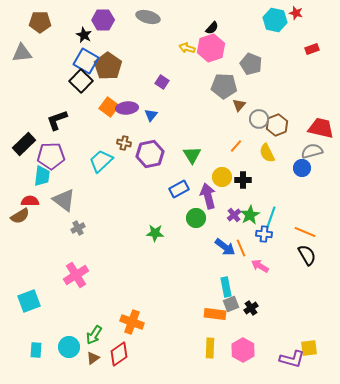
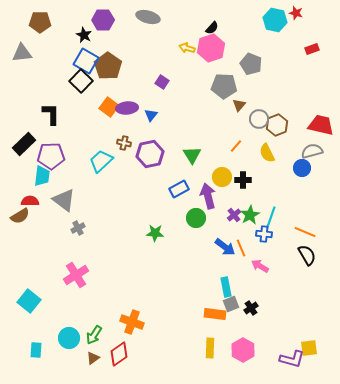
black L-shape at (57, 120): moved 6 px left, 6 px up; rotated 110 degrees clockwise
red trapezoid at (321, 128): moved 3 px up
cyan square at (29, 301): rotated 30 degrees counterclockwise
cyan circle at (69, 347): moved 9 px up
